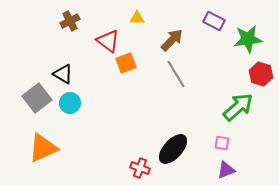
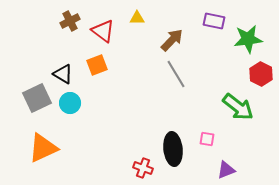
purple rectangle: rotated 15 degrees counterclockwise
red triangle: moved 5 px left, 10 px up
orange square: moved 29 px left, 2 px down
red hexagon: rotated 10 degrees clockwise
gray square: rotated 12 degrees clockwise
green arrow: rotated 80 degrees clockwise
pink square: moved 15 px left, 4 px up
black ellipse: rotated 48 degrees counterclockwise
red cross: moved 3 px right
